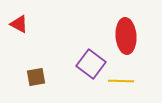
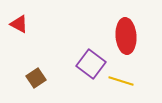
brown square: moved 1 px down; rotated 24 degrees counterclockwise
yellow line: rotated 15 degrees clockwise
